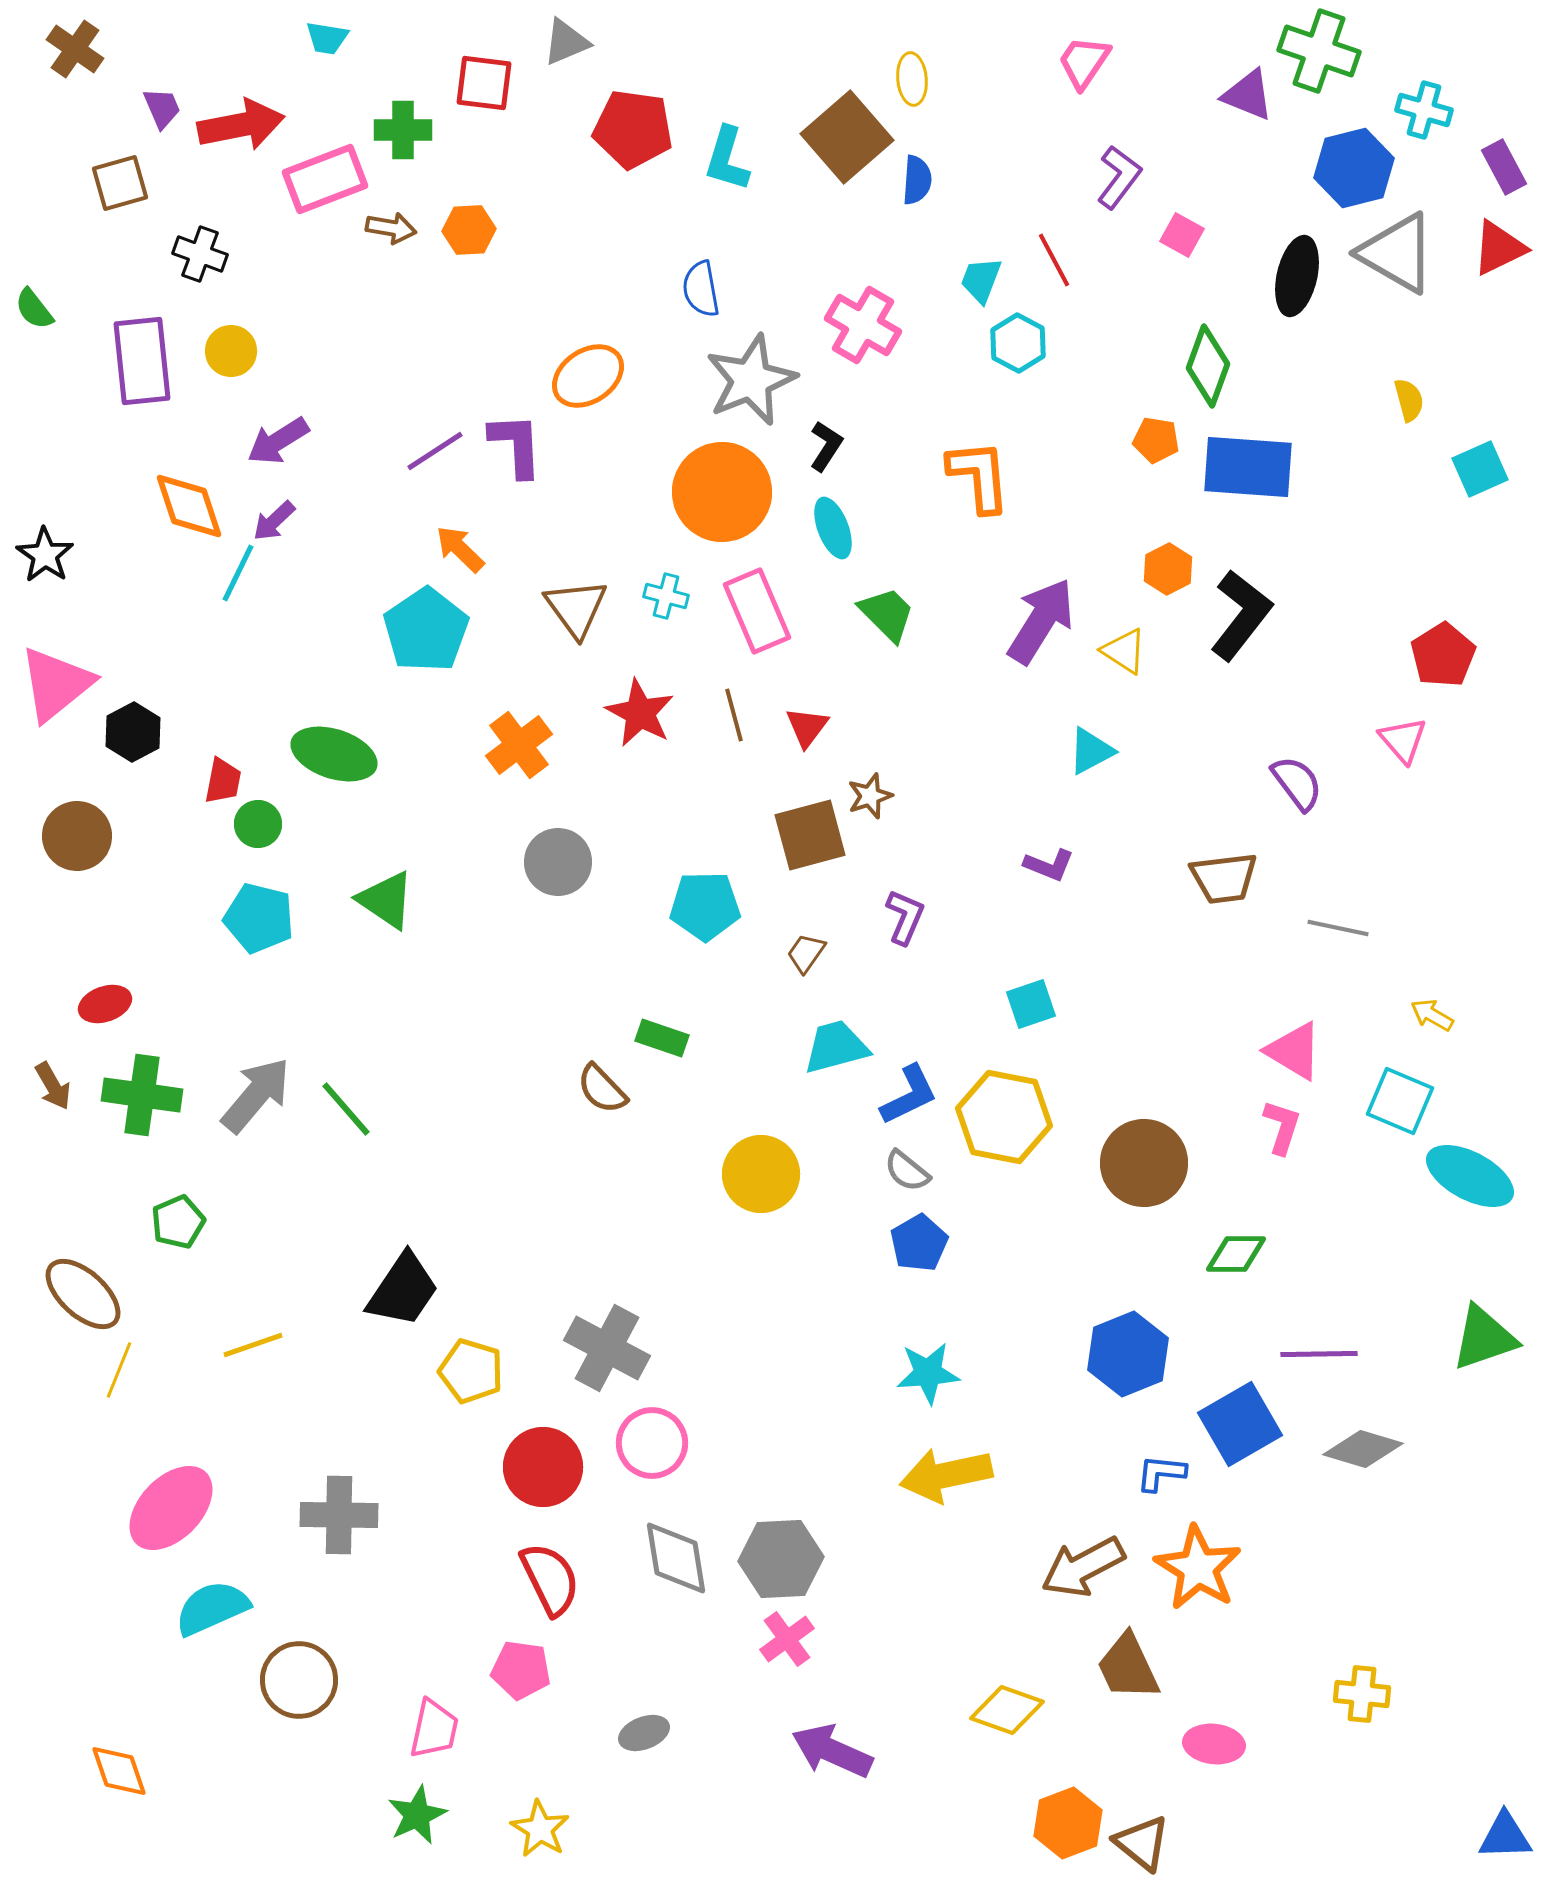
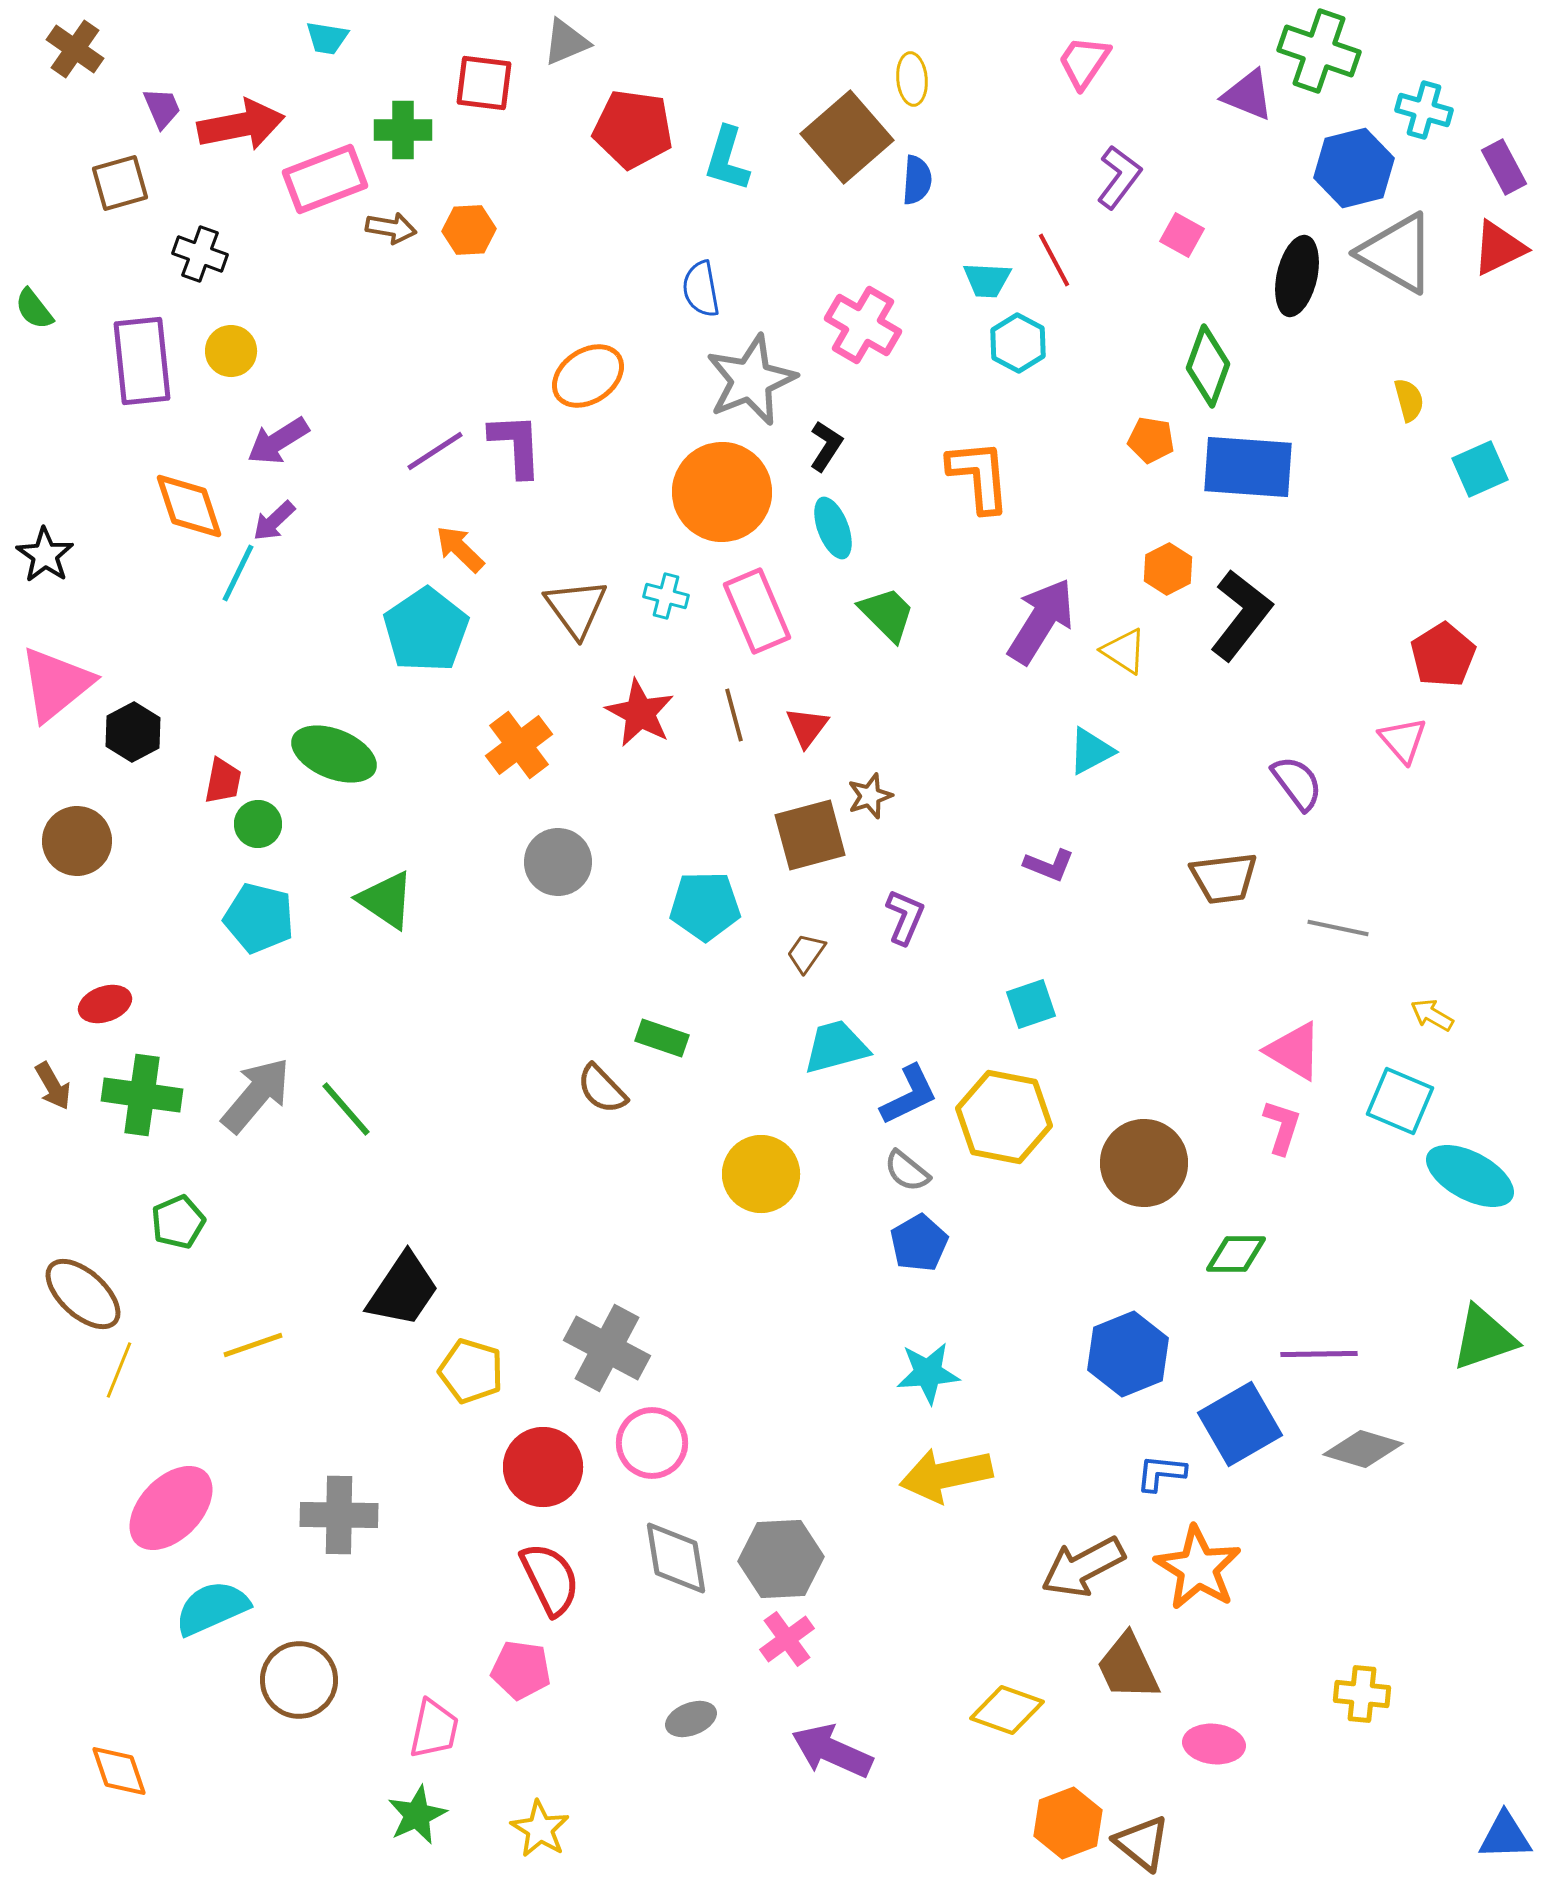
cyan trapezoid at (981, 280): moved 6 px right; rotated 108 degrees counterclockwise
orange pentagon at (1156, 440): moved 5 px left
green ellipse at (334, 754): rotated 4 degrees clockwise
brown circle at (77, 836): moved 5 px down
gray ellipse at (644, 1733): moved 47 px right, 14 px up
